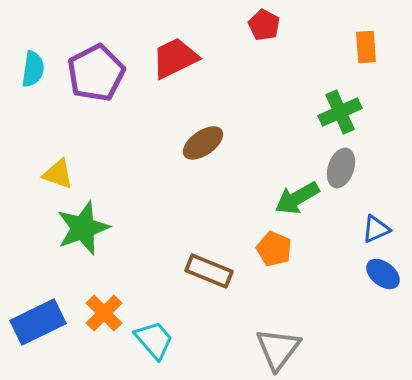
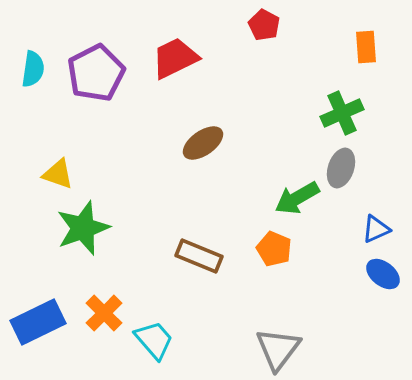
green cross: moved 2 px right, 1 px down
brown rectangle: moved 10 px left, 15 px up
